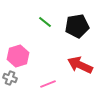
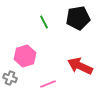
green line: moved 1 px left; rotated 24 degrees clockwise
black pentagon: moved 1 px right, 8 px up
pink hexagon: moved 7 px right
red arrow: moved 1 px down
